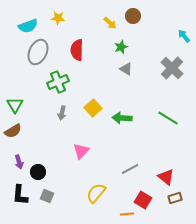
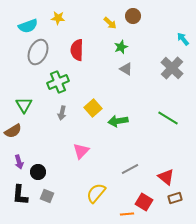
cyan arrow: moved 1 px left, 3 px down
green triangle: moved 9 px right
green arrow: moved 4 px left, 3 px down; rotated 12 degrees counterclockwise
red square: moved 1 px right, 2 px down
